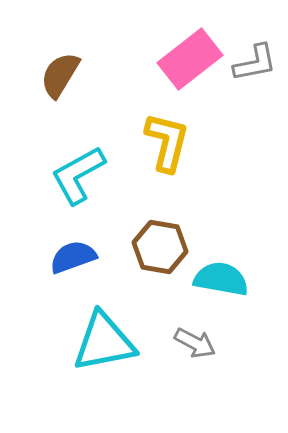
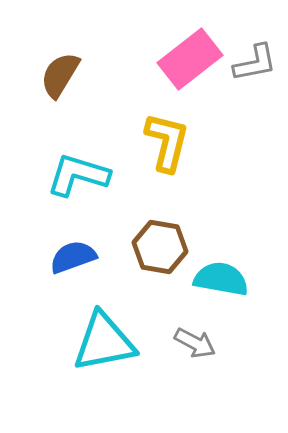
cyan L-shape: rotated 46 degrees clockwise
